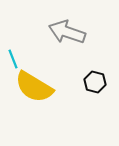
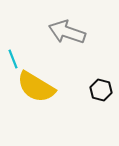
black hexagon: moved 6 px right, 8 px down
yellow semicircle: moved 2 px right
